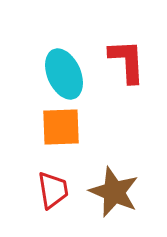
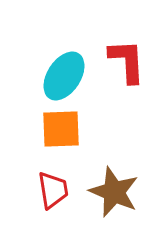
cyan ellipse: moved 2 px down; rotated 57 degrees clockwise
orange square: moved 2 px down
